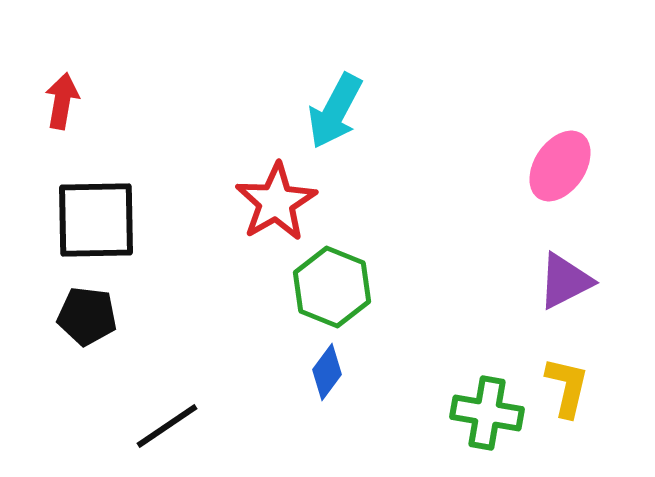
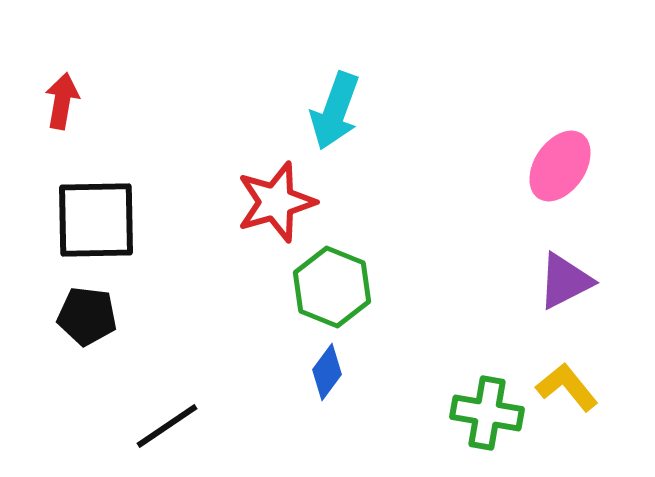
cyan arrow: rotated 8 degrees counterclockwise
red star: rotated 14 degrees clockwise
yellow L-shape: rotated 52 degrees counterclockwise
